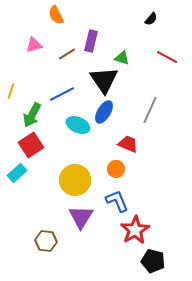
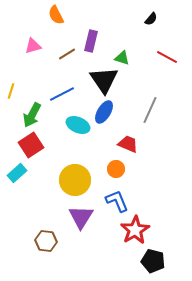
pink triangle: moved 1 px left, 1 px down
